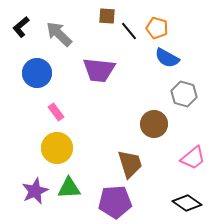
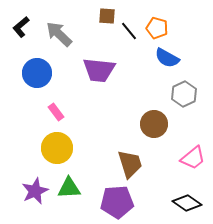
gray hexagon: rotated 20 degrees clockwise
purple pentagon: moved 2 px right
